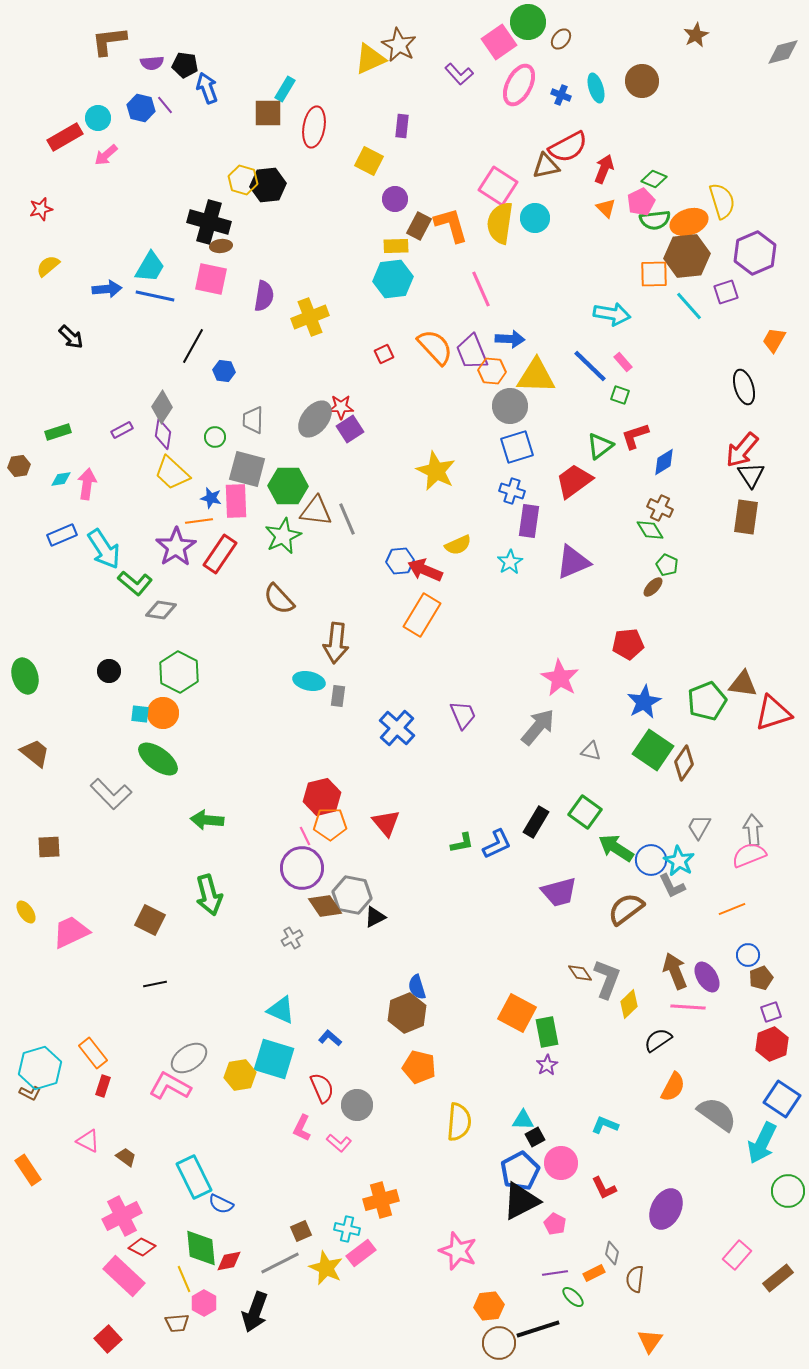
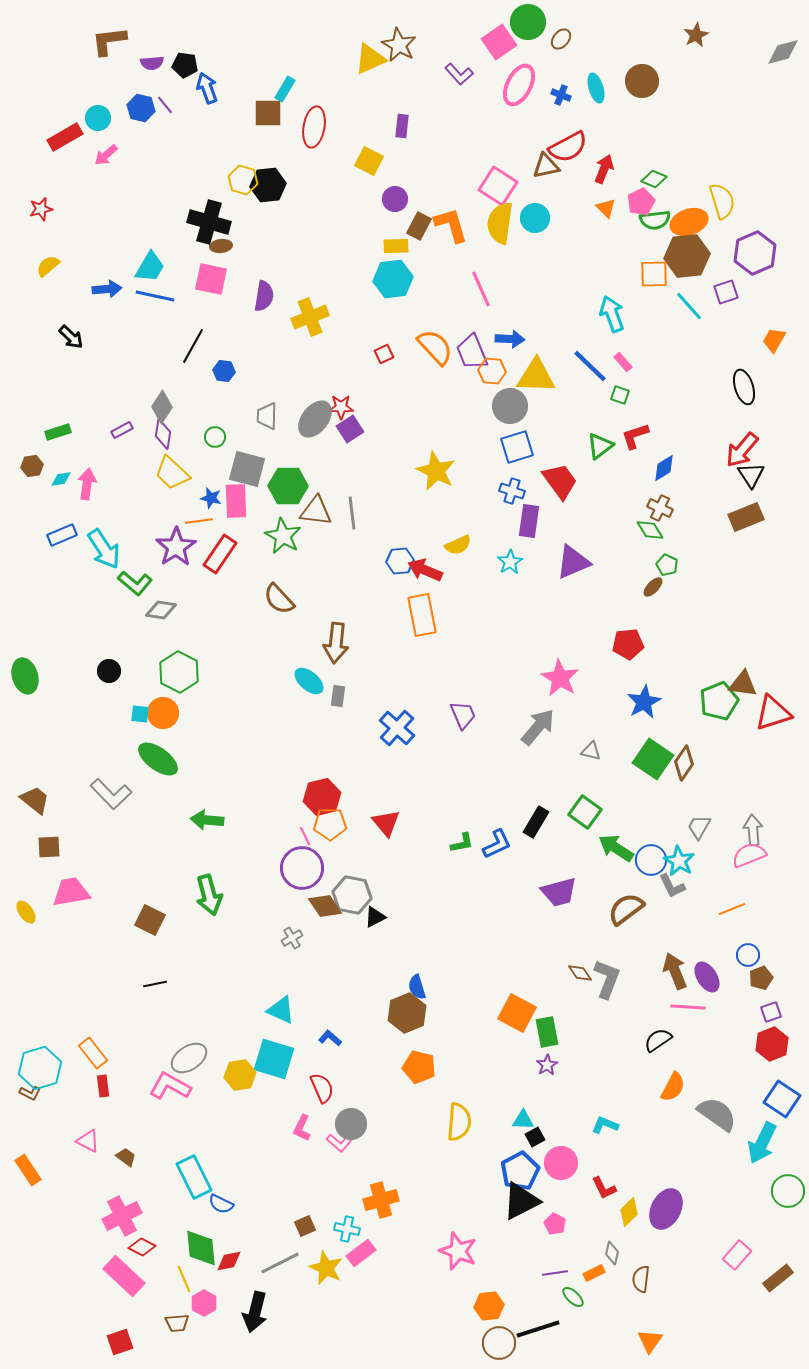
cyan arrow at (612, 314): rotated 120 degrees counterclockwise
gray trapezoid at (253, 420): moved 14 px right, 4 px up
blue diamond at (664, 462): moved 6 px down
brown hexagon at (19, 466): moved 13 px right
red trapezoid at (574, 481): moved 14 px left; rotated 90 degrees clockwise
brown rectangle at (746, 517): rotated 60 degrees clockwise
gray line at (347, 519): moved 5 px right, 6 px up; rotated 16 degrees clockwise
green star at (283, 536): rotated 18 degrees counterclockwise
orange rectangle at (422, 615): rotated 42 degrees counterclockwise
cyan ellipse at (309, 681): rotated 28 degrees clockwise
green pentagon at (707, 701): moved 12 px right
green square at (653, 750): moved 9 px down
brown trapezoid at (35, 753): moved 47 px down
pink trapezoid at (71, 932): moved 40 px up; rotated 15 degrees clockwise
yellow diamond at (629, 1004): moved 208 px down
red rectangle at (103, 1086): rotated 25 degrees counterclockwise
gray circle at (357, 1105): moved 6 px left, 19 px down
brown square at (301, 1231): moved 4 px right, 5 px up
brown semicircle at (635, 1279): moved 6 px right
black arrow at (255, 1312): rotated 6 degrees counterclockwise
red square at (108, 1339): moved 12 px right, 3 px down; rotated 24 degrees clockwise
